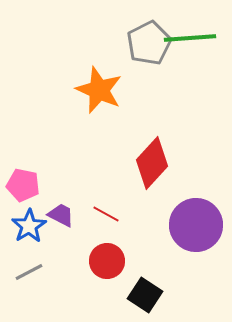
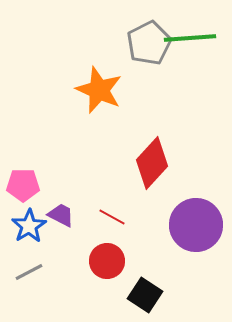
pink pentagon: rotated 12 degrees counterclockwise
red line: moved 6 px right, 3 px down
